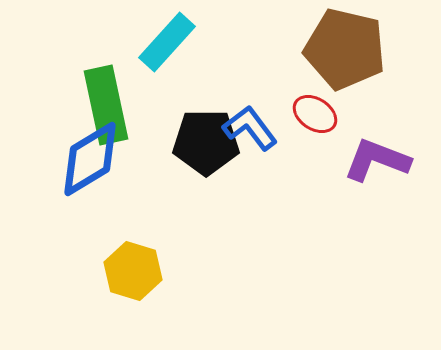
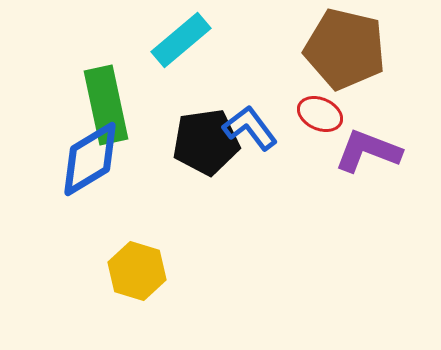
cyan rectangle: moved 14 px right, 2 px up; rotated 8 degrees clockwise
red ellipse: moved 5 px right; rotated 9 degrees counterclockwise
black pentagon: rotated 8 degrees counterclockwise
purple L-shape: moved 9 px left, 9 px up
yellow hexagon: moved 4 px right
